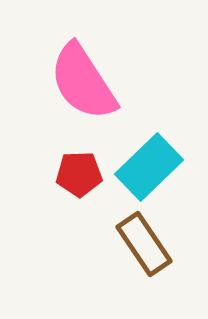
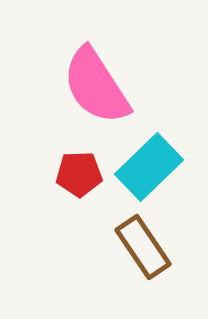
pink semicircle: moved 13 px right, 4 px down
brown rectangle: moved 1 px left, 3 px down
